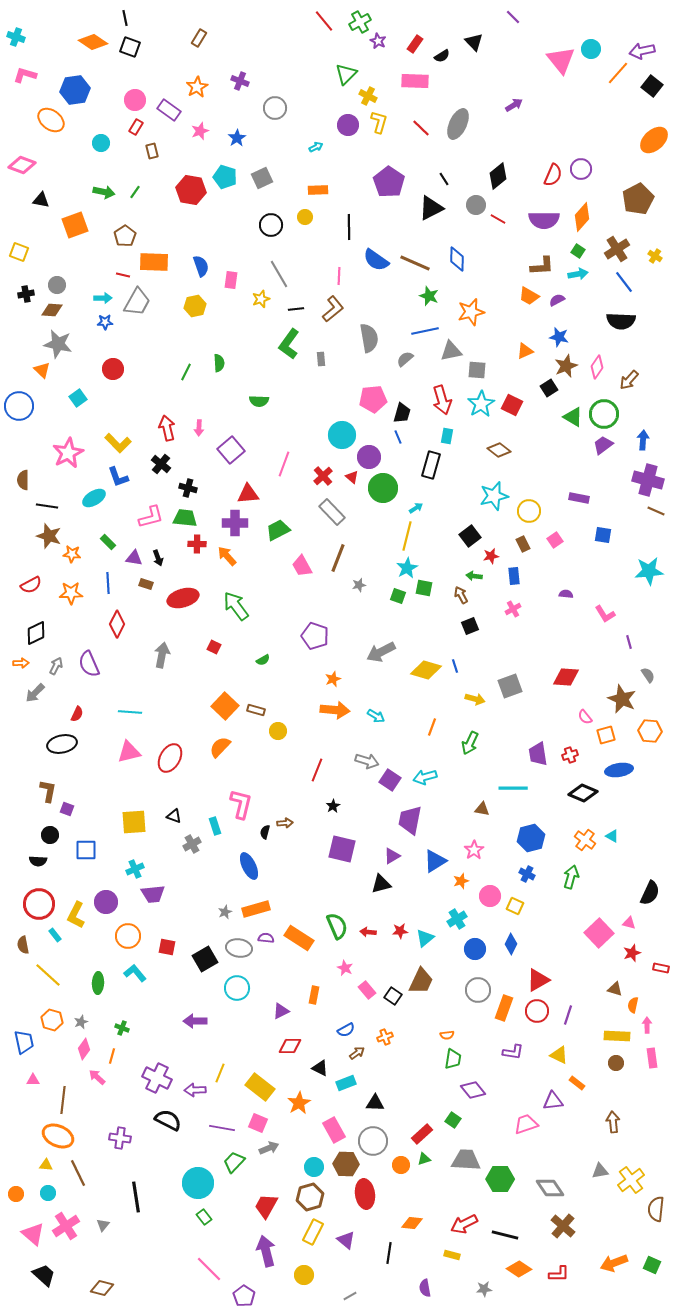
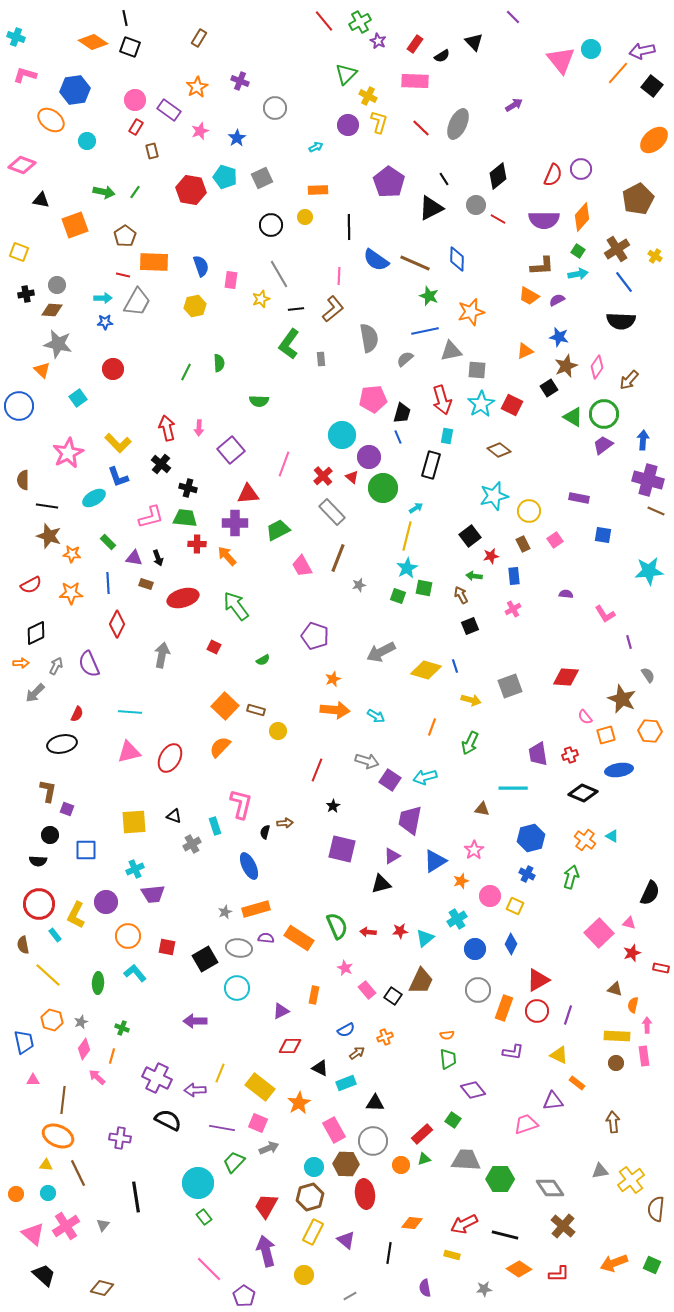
cyan circle at (101, 143): moved 14 px left, 2 px up
yellow arrow at (475, 699): moved 4 px left, 1 px down
pink rectangle at (652, 1058): moved 8 px left, 2 px up
green trapezoid at (453, 1059): moved 5 px left; rotated 15 degrees counterclockwise
